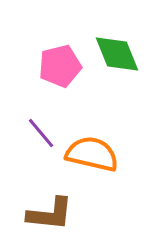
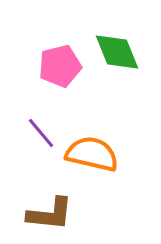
green diamond: moved 2 px up
